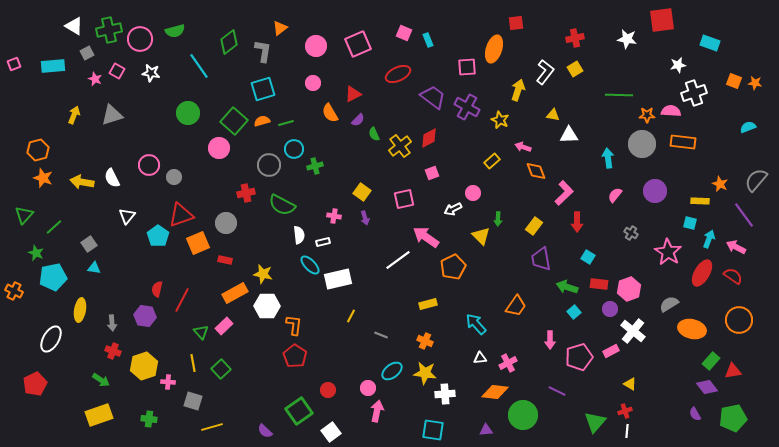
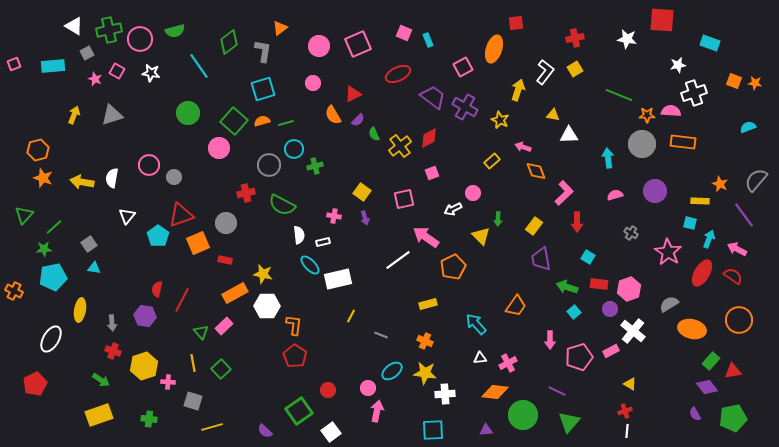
red square at (662, 20): rotated 12 degrees clockwise
pink circle at (316, 46): moved 3 px right
pink square at (467, 67): moved 4 px left; rotated 24 degrees counterclockwise
green line at (619, 95): rotated 20 degrees clockwise
purple cross at (467, 107): moved 2 px left
orange semicircle at (330, 113): moved 3 px right, 2 px down
white semicircle at (112, 178): rotated 36 degrees clockwise
pink semicircle at (615, 195): rotated 35 degrees clockwise
pink arrow at (736, 247): moved 1 px right, 2 px down
green star at (36, 253): moved 8 px right, 4 px up; rotated 28 degrees counterclockwise
green triangle at (595, 422): moved 26 px left
cyan square at (433, 430): rotated 10 degrees counterclockwise
